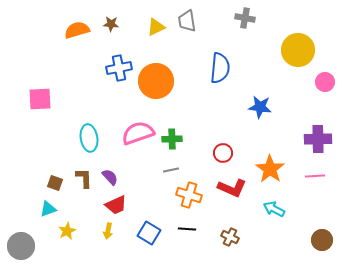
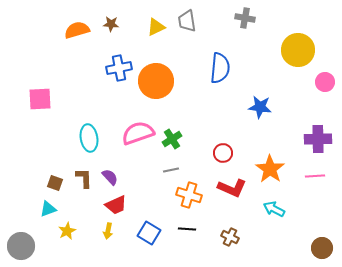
green cross: rotated 30 degrees counterclockwise
brown circle: moved 8 px down
